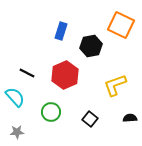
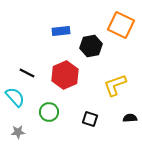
blue rectangle: rotated 66 degrees clockwise
green circle: moved 2 px left
black square: rotated 21 degrees counterclockwise
gray star: moved 1 px right
